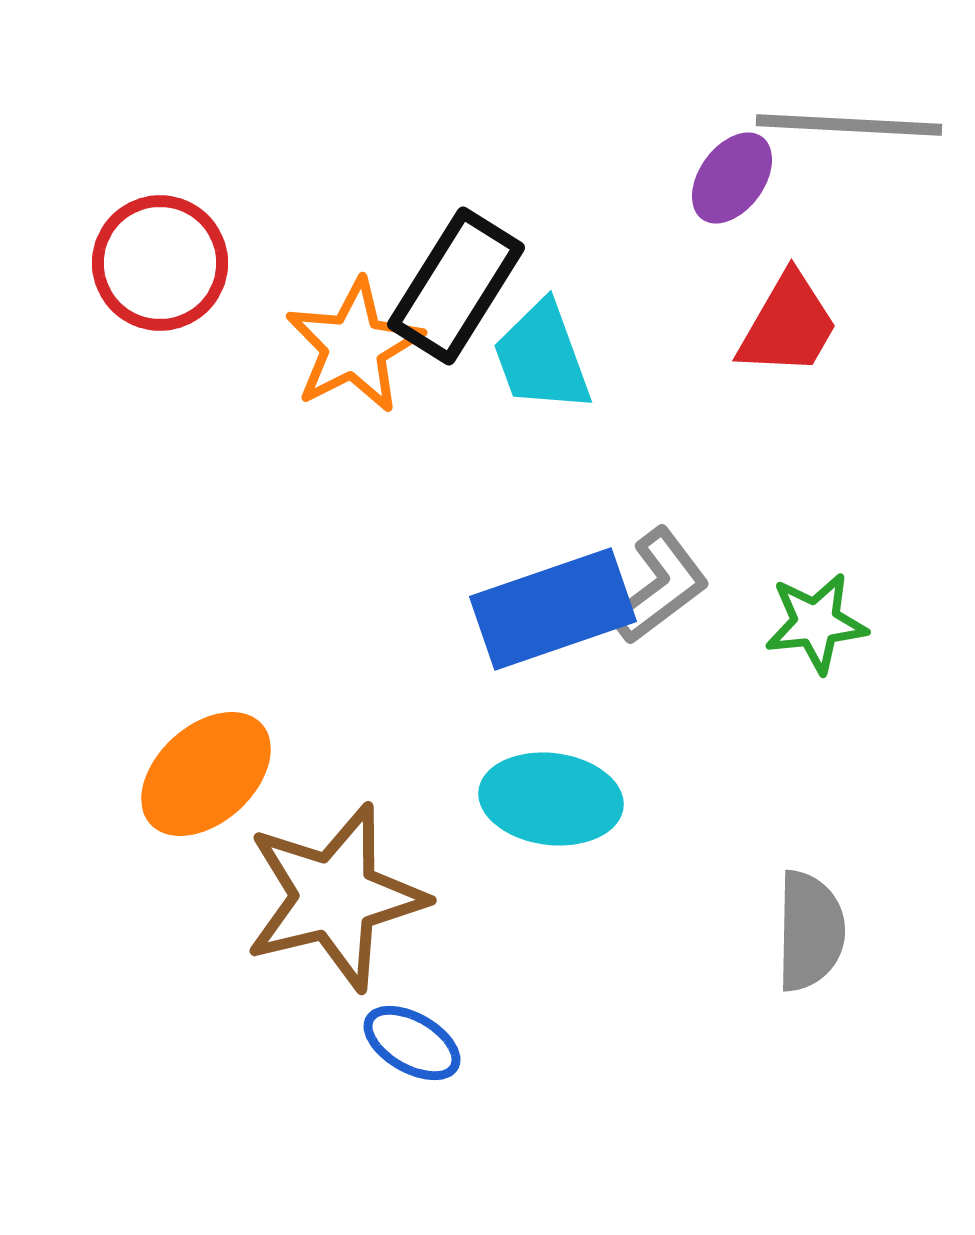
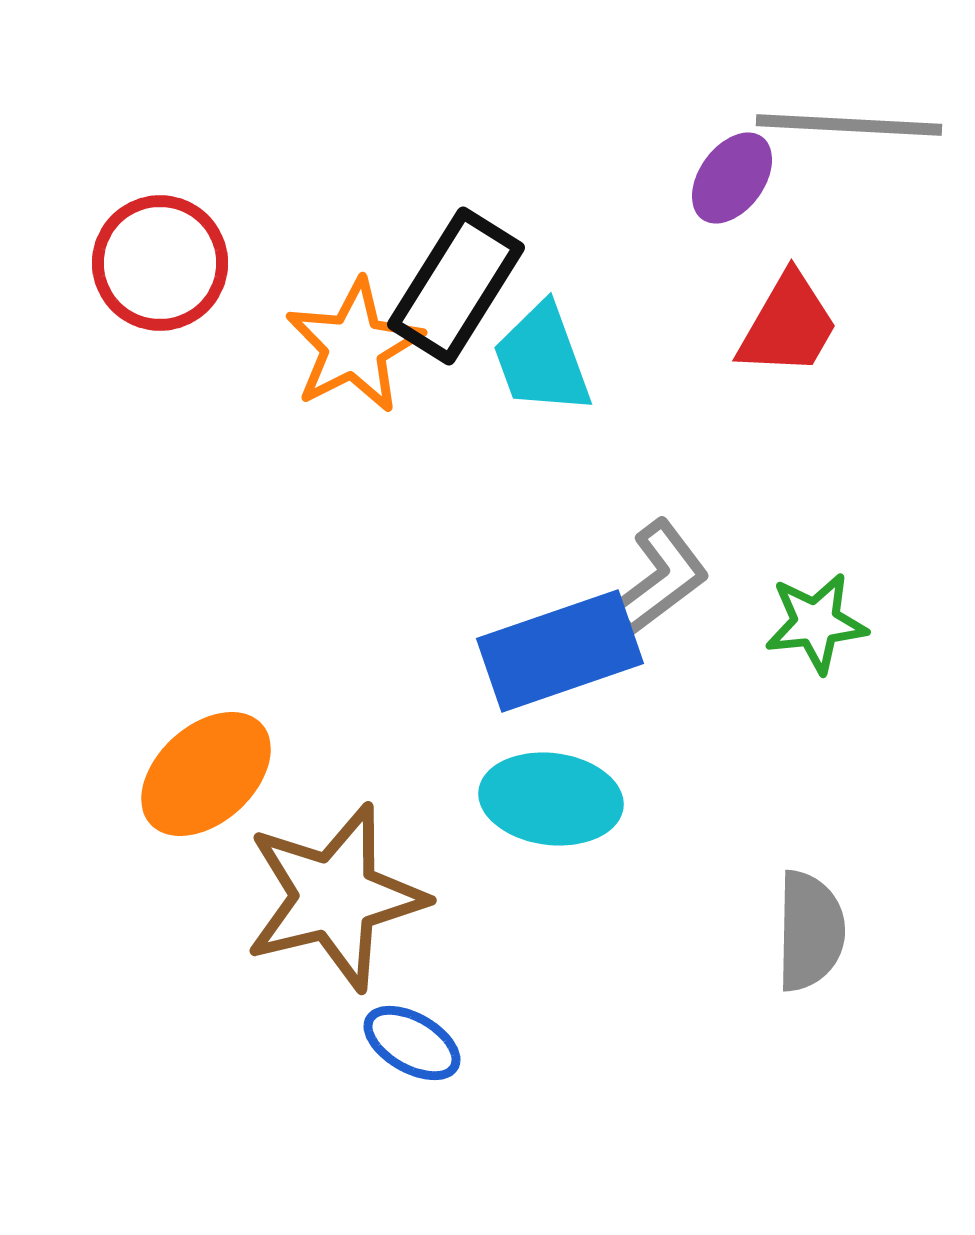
cyan trapezoid: moved 2 px down
gray L-shape: moved 8 px up
blue rectangle: moved 7 px right, 42 px down
